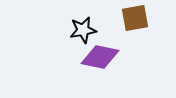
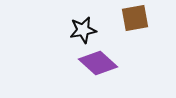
purple diamond: moved 2 px left, 6 px down; rotated 30 degrees clockwise
